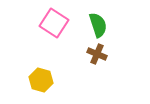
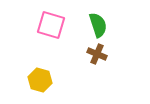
pink square: moved 3 px left, 2 px down; rotated 16 degrees counterclockwise
yellow hexagon: moved 1 px left
